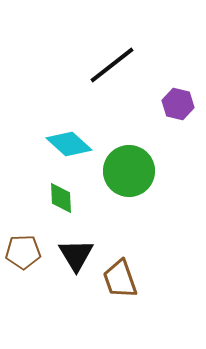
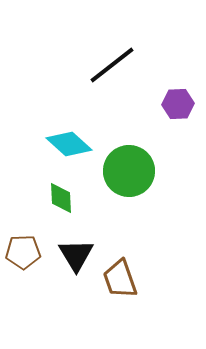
purple hexagon: rotated 16 degrees counterclockwise
